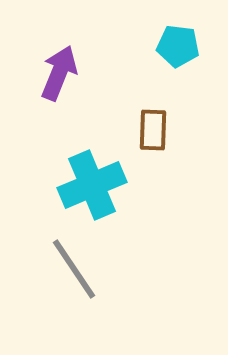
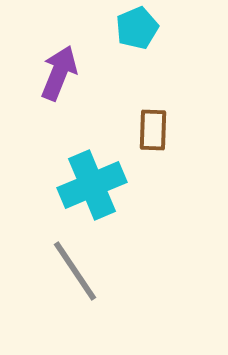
cyan pentagon: moved 41 px left, 18 px up; rotated 30 degrees counterclockwise
gray line: moved 1 px right, 2 px down
